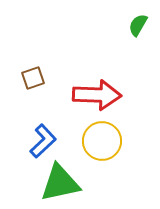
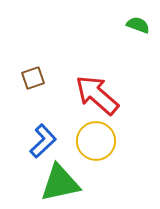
green semicircle: rotated 80 degrees clockwise
red arrow: rotated 141 degrees counterclockwise
yellow circle: moved 6 px left
